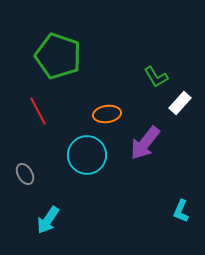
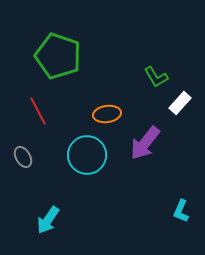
gray ellipse: moved 2 px left, 17 px up
